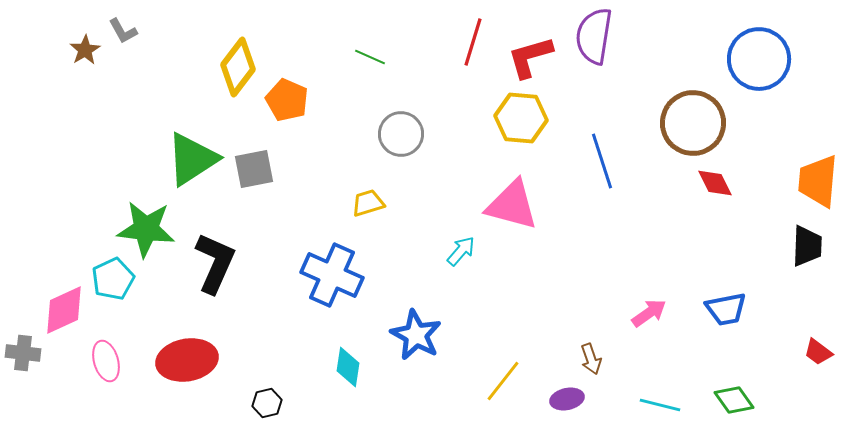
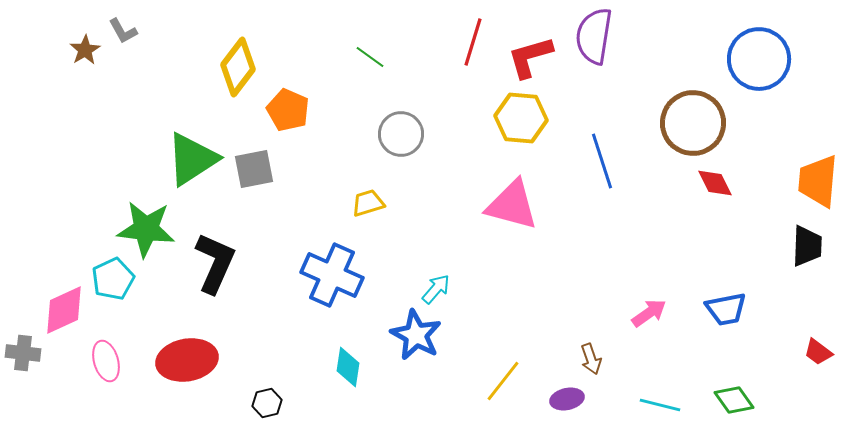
green line: rotated 12 degrees clockwise
orange pentagon: moved 1 px right, 10 px down
cyan arrow: moved 25 px left, 38 px down
